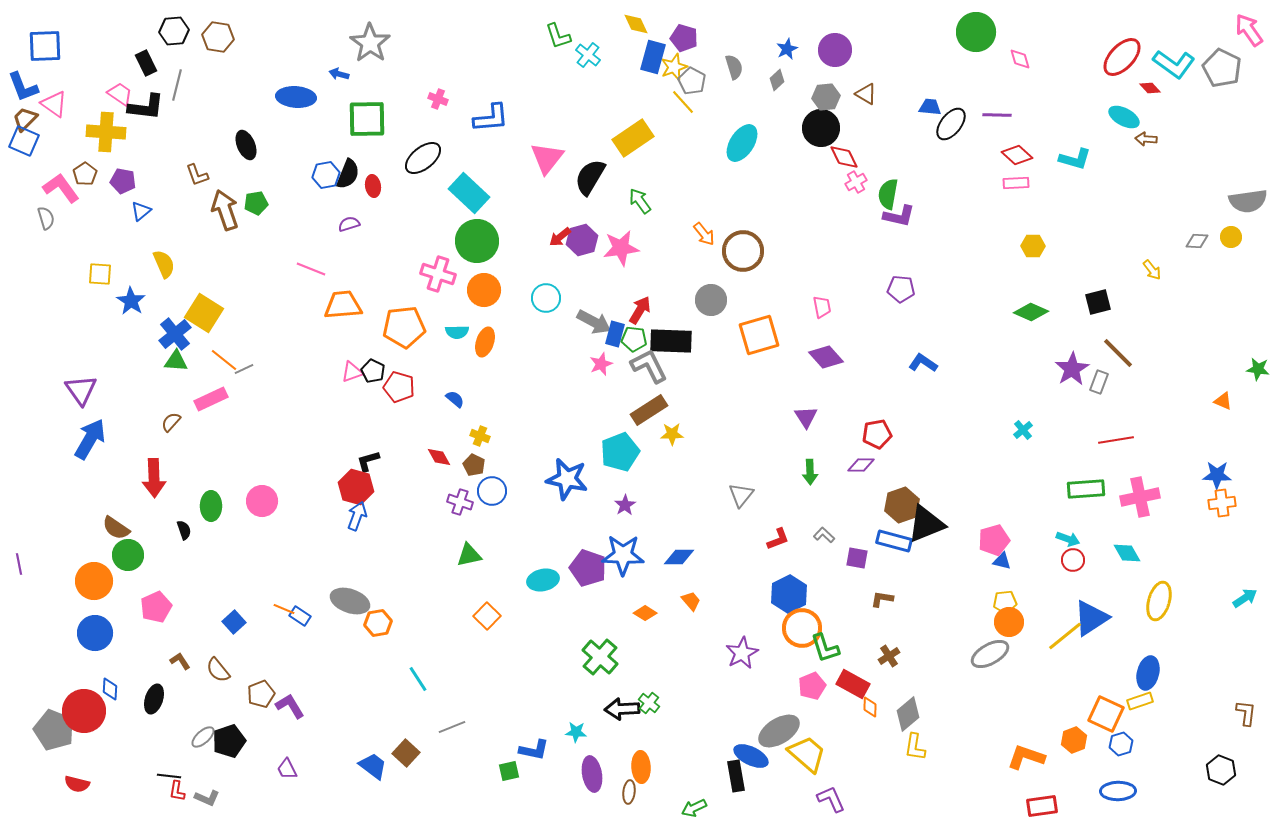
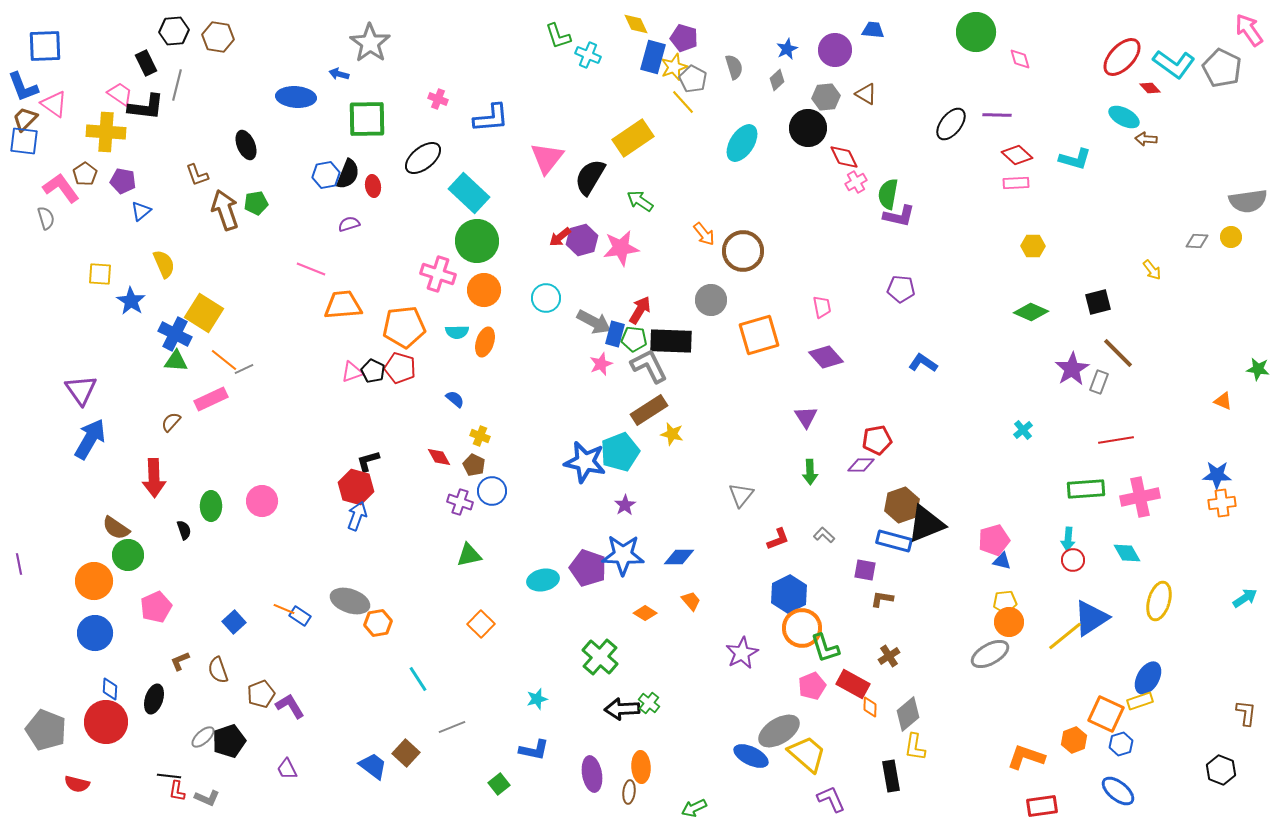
cyan cross at (588, 55): rotated 15 degrees counterclockwise
gray pentagon at (692, 81): moved 1 px right, 2 px up
blue trapezoid at (930, 107): moved 57 px left, 77 px up
black circle at (821, 128): moved 13 px left
blue square at (24, 141): rotated 16 degrees counterclockwise
green arrow at (640, 201): rotated 20 degrees counterclockwise
blue cross at (175, 334): rotated 24 degrees counterclockwise
red pentagon at (399, 387): moved 1 px right, 19 px up
yellow star at (672, 434): rotated 15 degrees clockwise
red pentagon at (877, 434): moved 6 px down
blue star at (567, 479): moved 18 px right, 17 px up
cyan arrow at (1068, 539): rotated 75 degrees clockwise
purple square at (857, 558): moved 8 px right, 12 px down
orange square at (487, 616): moved 6 px left, 8 px down
brown L-shape at (180, 661): rotated 80 degrees counterclockwise
brown semicircle at (218, 670): rotated 20 degrees clockwise
blue ellipse at (1148, 673): moved 5 px down; rotated 16 degrees clockwise
red circle at (84, 711): moved 22 px right, 11 px down
gray pentagon at (54, 730): moved 8 px left
cyan star at (576, 732): moved 39 px left, 33 px up; rotated 20 degrees counterclockwise
green square at (509, 771): moved 10 px left, 13 px down; rotated 25 degrees counterclockwise
black rectangle at (736, 776): moved 155 px right
blue ellipse at (1118, 791): rotated 40 degrees clockwise
